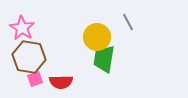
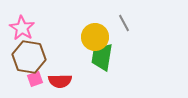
gray line: moved 4 px left, 1 px down
yellow circle: moved 2 px left
green trapezoid: moved 2 px left, 2 px up
red semicircle: moved 1 px left, 1 px up
